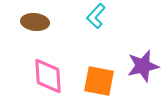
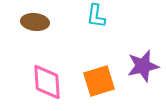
cyan L-shape: rotated 35 degrees counterclockwise
pink diamond: moved 1 px left, 6 px down
orange square: rotated 28 degrees counterclockwise
